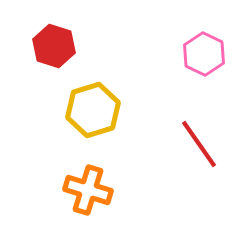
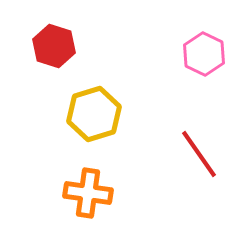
yellow hexagon: moved 1 px right, 4 px down
red line: moved 10 px down
orange cross: moved 3 px down; rotated 9 degrees counterclockwise
